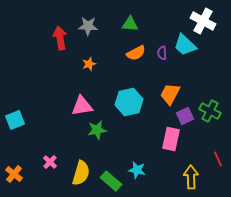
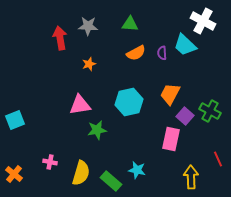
pink triangle: moved 2 px left, 1 px up
purple square: rotated 24 degrees counterclockwise
pink cross: rotated 32 degrees counterclockwise
